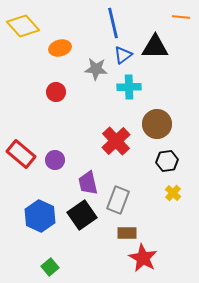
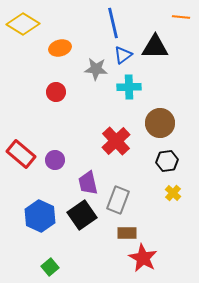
yellow diamond: moved 2 px up; rotated 16 degrees counterclockwise
brown circle: moved 3 px right, 1 px up
